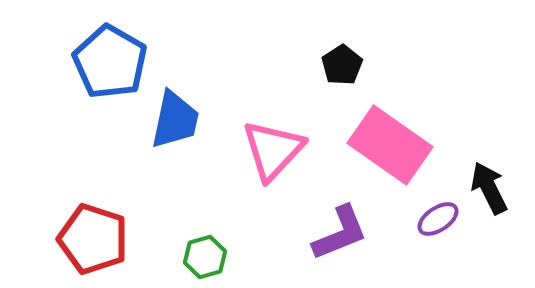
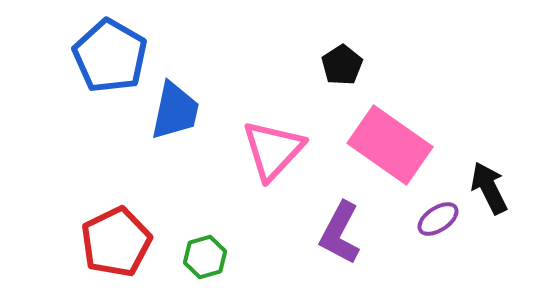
blue pentagon: moved 6 px up
blue trapezoid: moved 9 px up
purple L-shape: rotated 140 degrees clockwise
red pentagon: moved 23 px right, 3 px down; rotated 28 degrees clockwise
